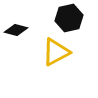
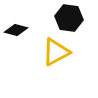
black hexagon: rotated 20 degrees clockwise
